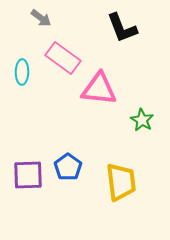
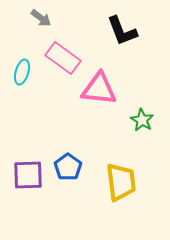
black L-shape: moved 3 px down
cyan ellipse: rotated 15 degrees clockwise
